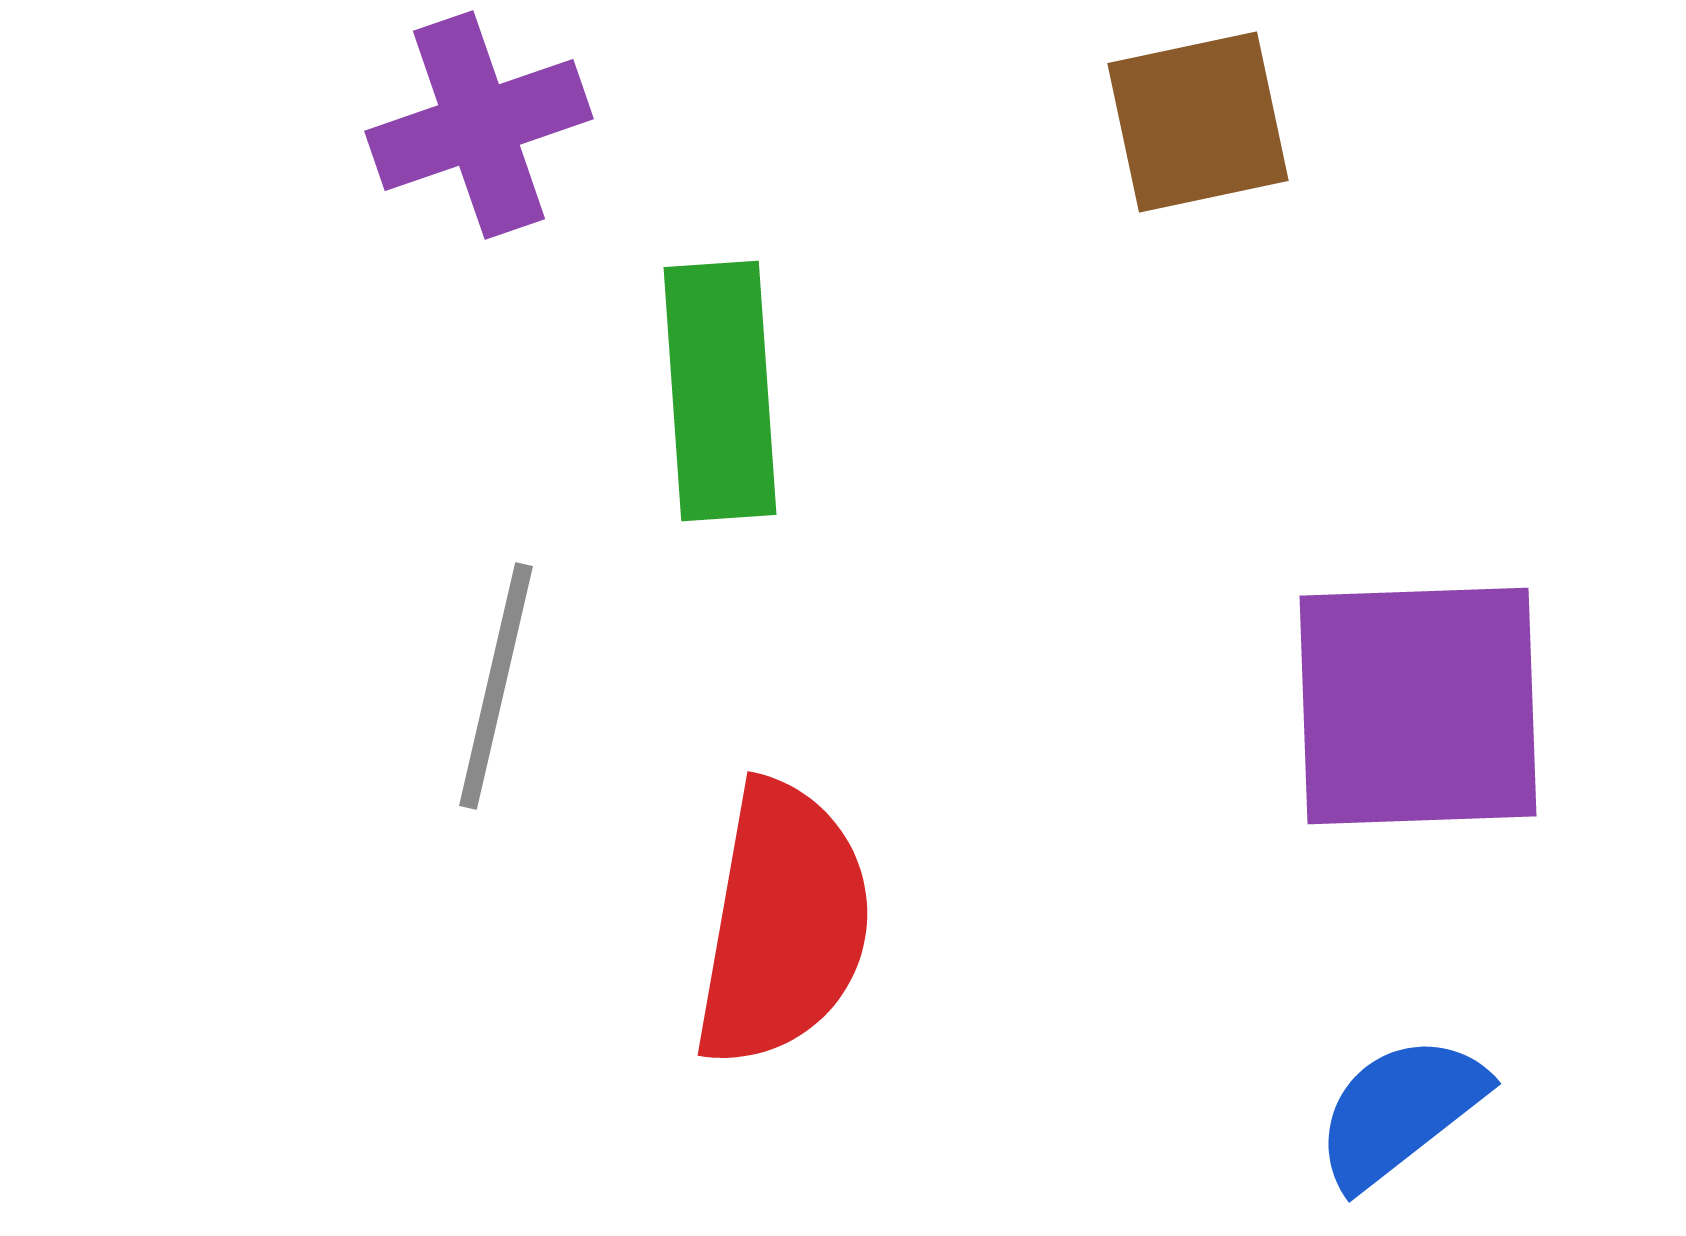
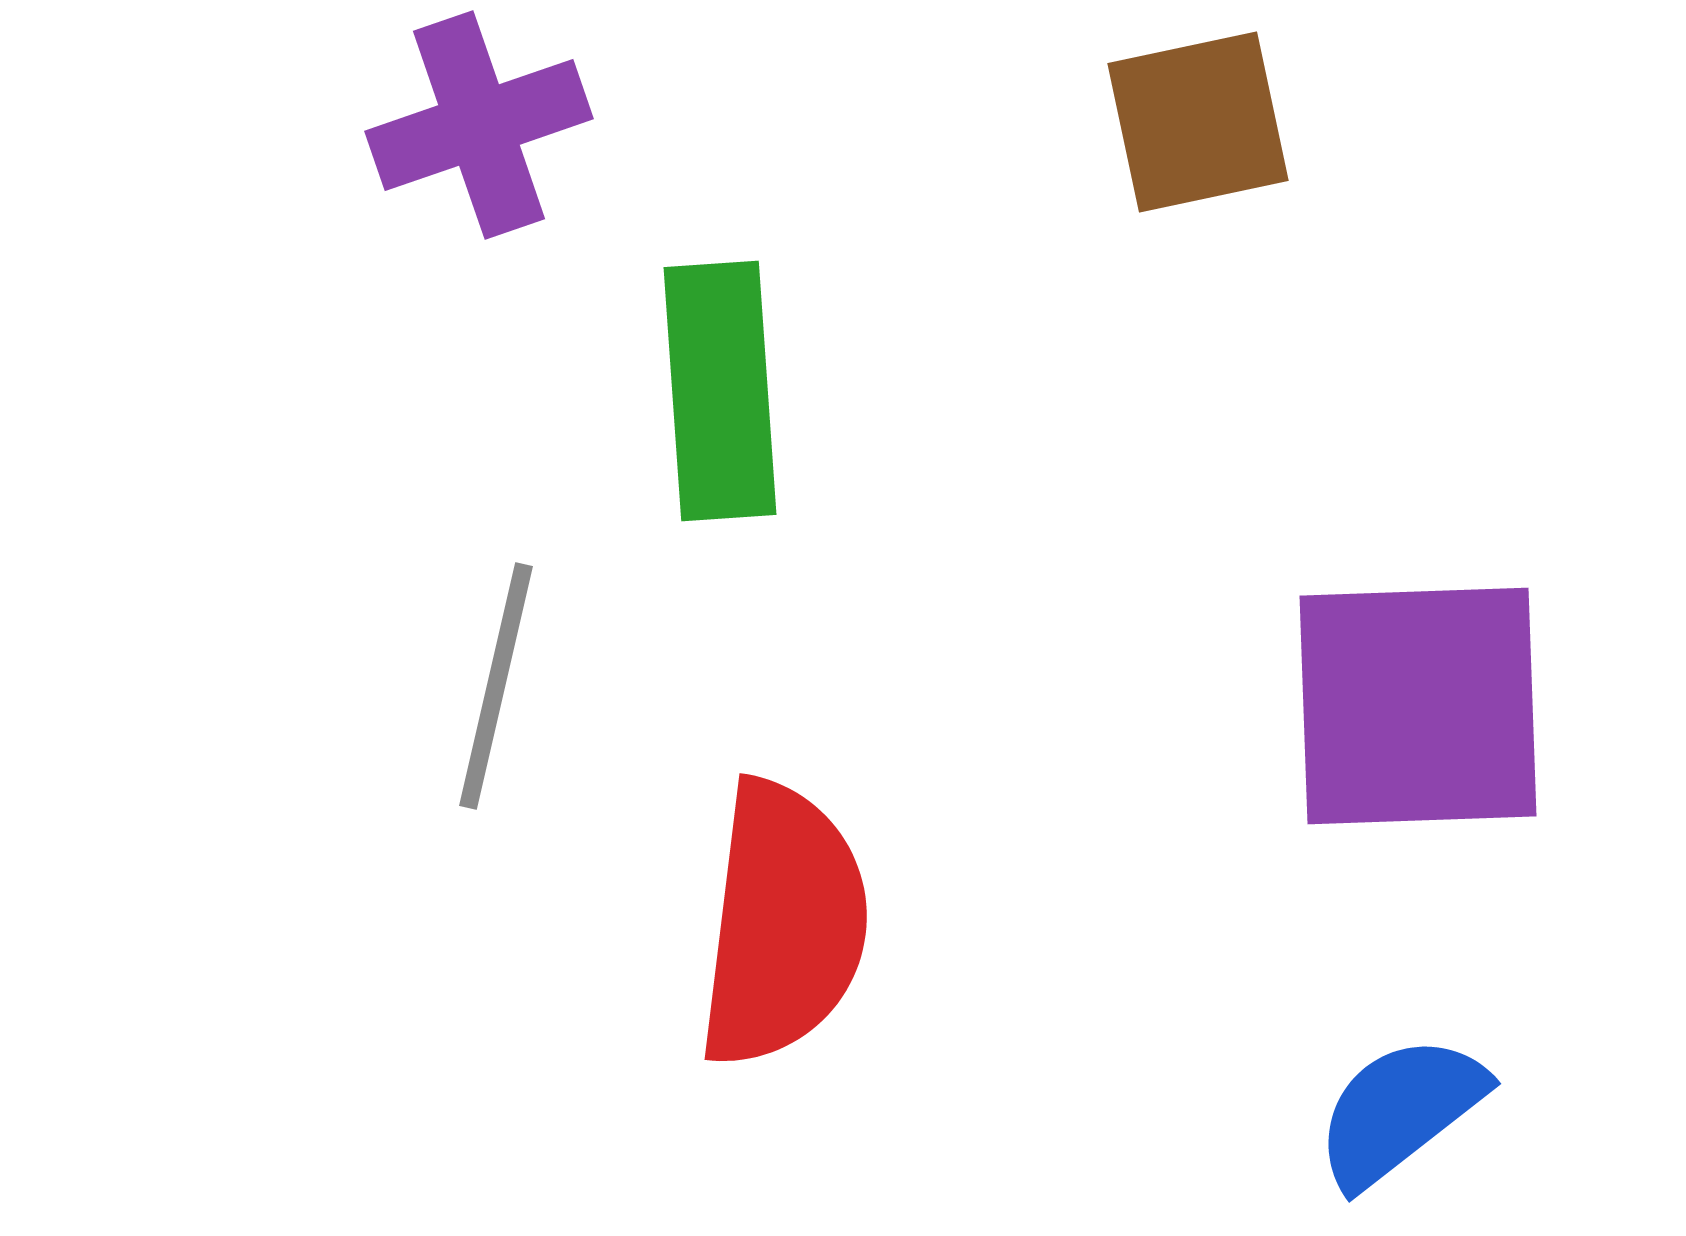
red semicircle: rotated 3 degrees counterclockwise
